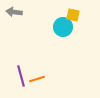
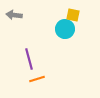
gray arrow: moved 3 px down
cyan circle: moved 2 px right, 2 px down
purple line: moved 8 px right, 17 px up
